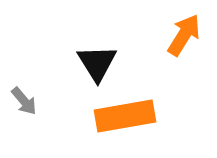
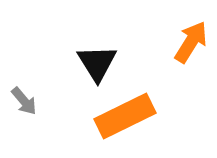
orange arrow: moved 7 px right, 7 px down
orange rectangle: rotated 16 degrees counterclockwise
